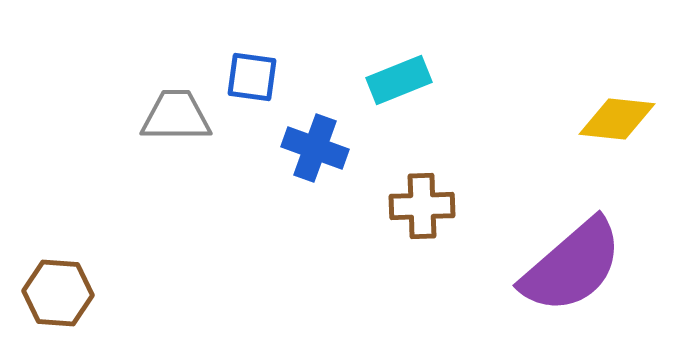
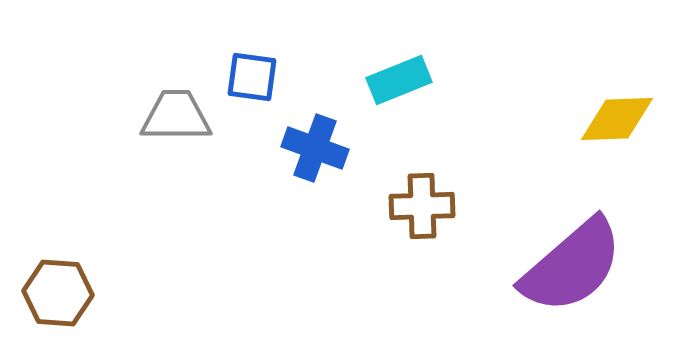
yellow diamond: rotated 8 degrees counterclockwise
